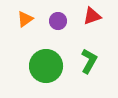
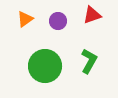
red triangle: moved 1 px up
green circle: moved 1 px left
